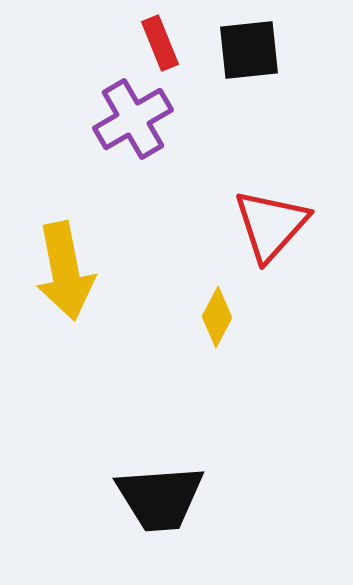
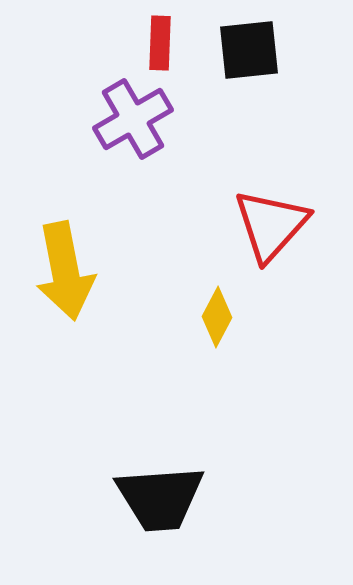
red rectangle: rotated 24 degrees clockwise
